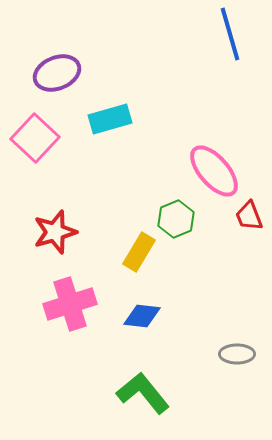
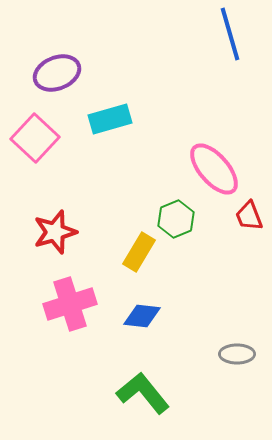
pink ellipse: moved 2 px up
